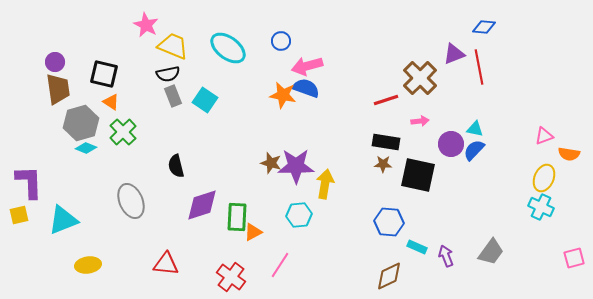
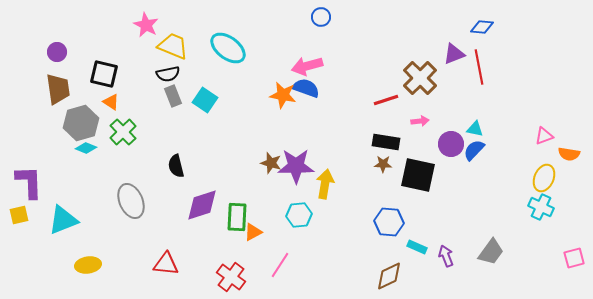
blue diamond at (484, 27): moved 2 px left
blue circle at (281, 41): moved 40 px right, 24 px up
purple circle at (55, 62): moved 2 px right, 10 px up
